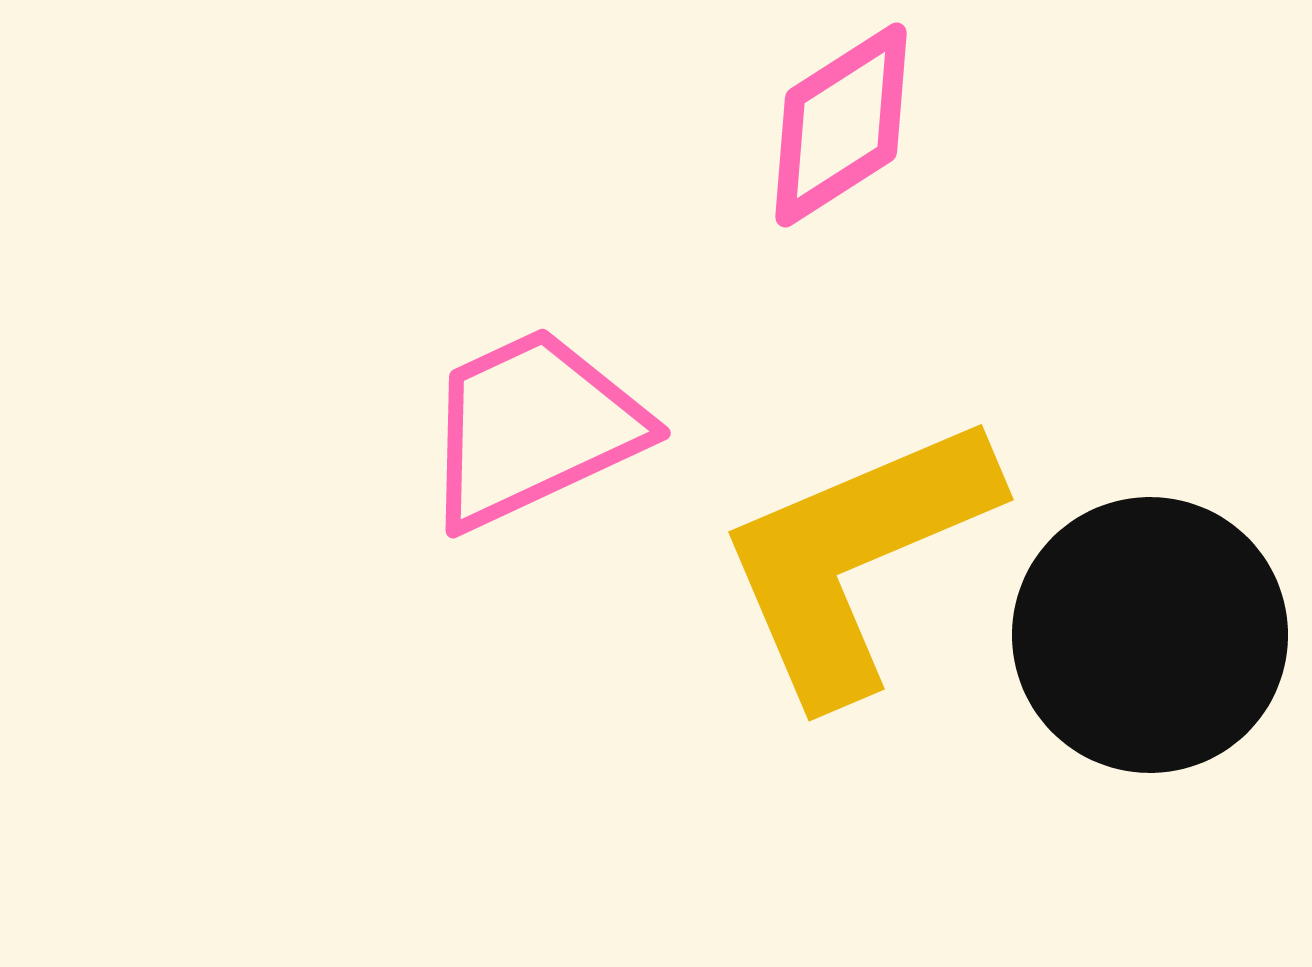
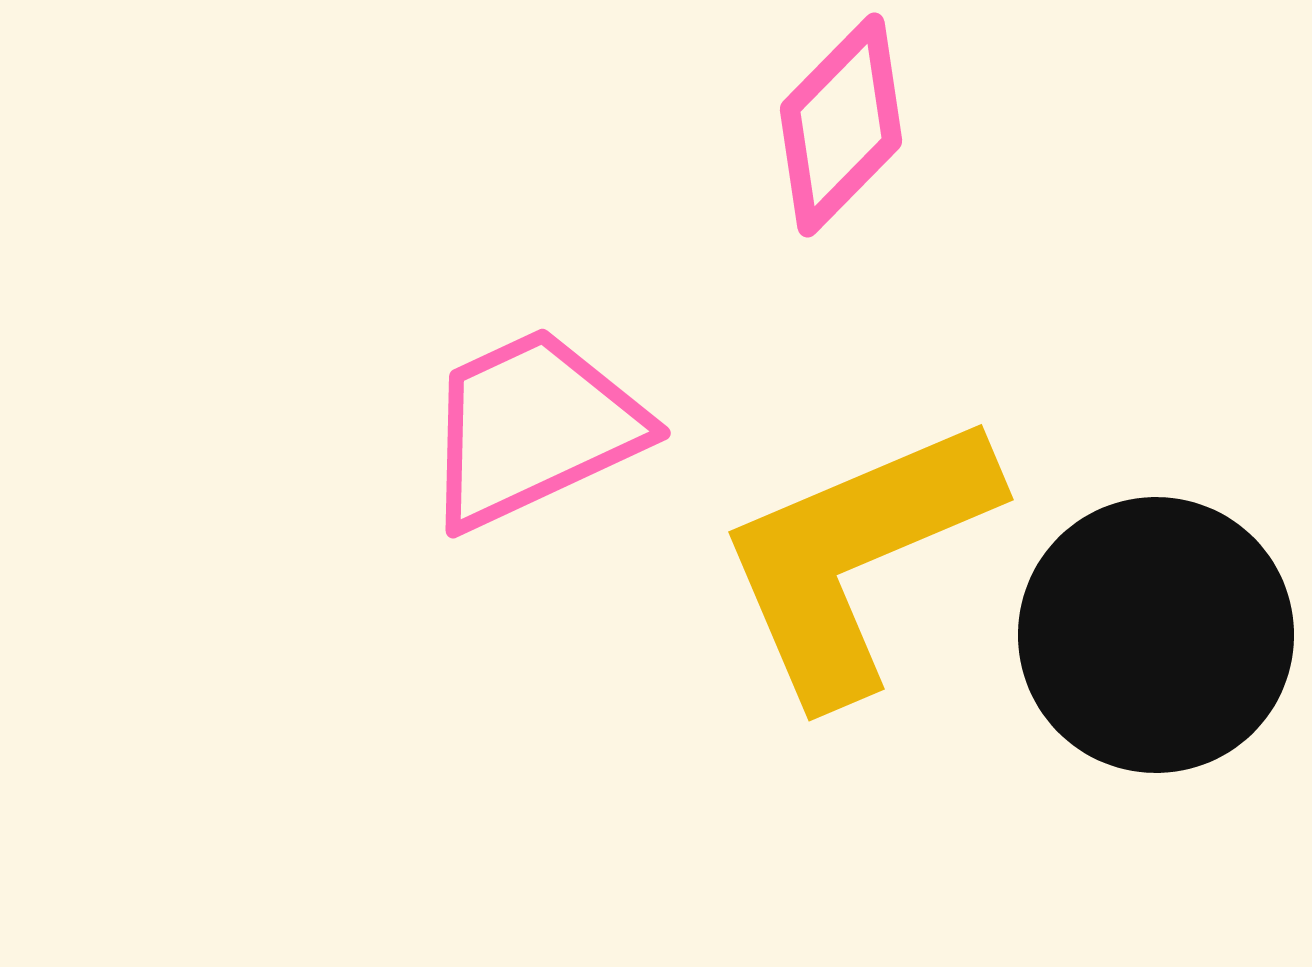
pink diamond: rotated 13 degrees counterclockwise
black circle: moved 6 px right
